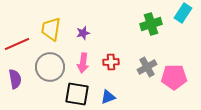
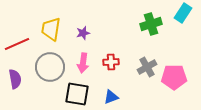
blue triangle: moved 3 px right
